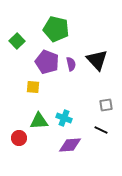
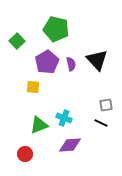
purple pentagon: rotated 20 degrees clockwise
green triangle: moved 4 px down; rotated 18 degrees counterclockwise
black line: moved 7 px up
red circle: moved 6 px right, 16 px down
